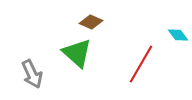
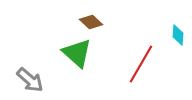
brown diamond: rotated 20 degrees clockwise
cyan diamond: rotated 40 degrees clockwise
gray arrow: moved 2 px left, 6 px down; rotated 24 degrees counterclockwise
